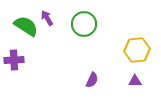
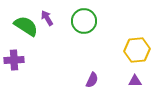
green circle: moved 3 px up
